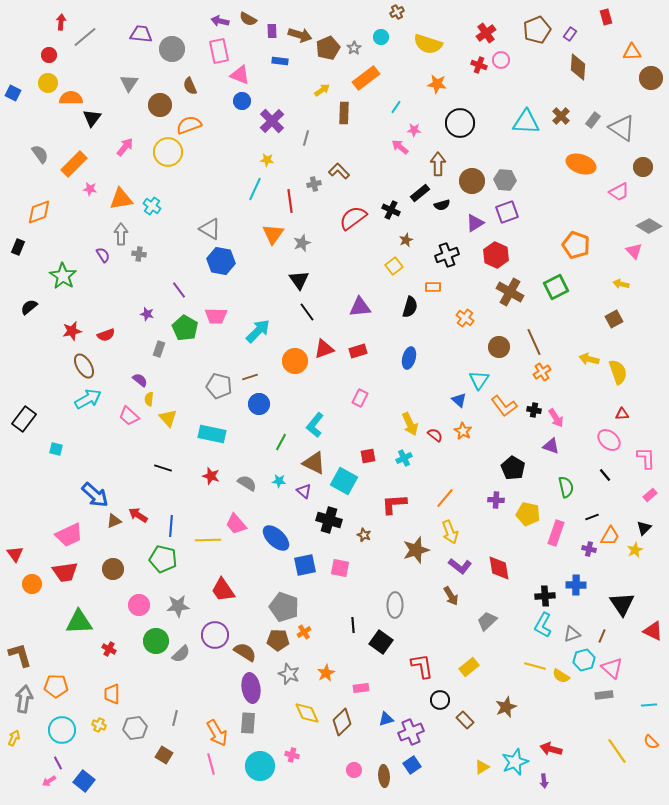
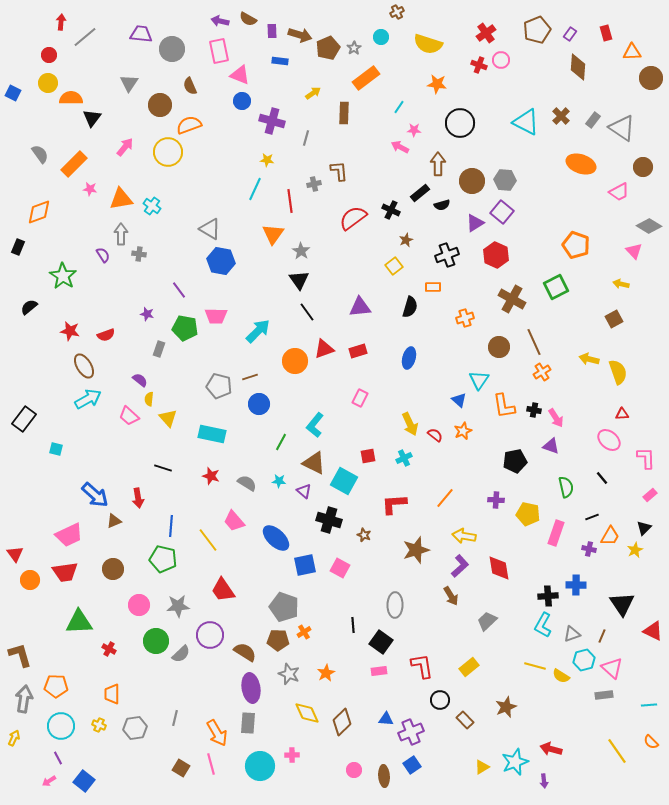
red rectangle at (606, 17): moved 16 px down
yellow arrow at (322, 90): moved 9 px left, 3 px down
cyan line at (396, 107): moved 3 px right
purple cross at (272, 121): rotated 30 degrees counterclockwise
cyan triangle at (526, 122): rotated 24 degrees clockwise
pink arrow at (400, 147): rotated 12 degrees counterclockwise
brown L-shape at (339, 171): rotated 40 degrees clockwise
purple square at (507, 212): moved 5 px left; rotated 30 degrees counterclockwise
gray star at (302, 243): moved 1 px left, 8 px down; rotated 18 degrees counterclockwise
brown cross at (510, 292): moved 2 px right, 7 px down
orange cross at (465, 318): rotated 36 degrees clockwise
green pentagon at (185, 328): rotated 20 degrees counterclockwise
red star at (72, 331): moved 2 px left; rotated 24 degrees clockwise
orange L-shape at (504, 406): rotated 28 degrees clockwise
orange star at (463, 431): rotated 18 degrees clockwise
black pentagon at (513, 468): moved 2 px right, 7 px up; rotated 30 degrees clockwise
black line at (605, 475): moved 3 px left, 3 px down
red arrow at (138, 515): moved 17 px up; rotated 132 degrees counterclockwise
pink trapezoid at (236, 524): moved 2 px left, 3 px up
yellow arrow at (450, 532): moved 14 px right, 4 px down; rotated 120 degrees clockwise
yellow line at (208, 540): rotated 55 degrees clockwise
purple L-shape at (460, 566): rotated 80 degrees counterclockwise
pink square at (340, 568): rotated 18 degrees clockwise
orange circle at (32, 584): moved 2 px left, 4 px up
black cross at (545, 596): moved 3 px right
purple circle at (215, 635): moved 5 px left
pink rectangle at (361, 688): moved 18 px right, 17 px up
blue triangle at (386, 719): rotated 21 degrees clockwise
cyan circle at (62, 730): moved 1 px left, 4 px up
brown square at (164, 755): moved 17 px right, 13 px down
pink cross at (292, 755): rotated 16 degrees counterclockwise
purple line at (58, 763): moved 5 px up
